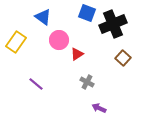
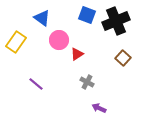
blue square: moved 2 px down
blue triangle: moved 1 px left, 1 px down
black cross: moved 3 px right, 3 px up
